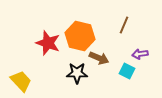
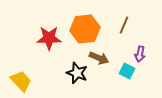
orange hexagon: moved 5 px right, 7 px up; rotated 20 degrees counterclockwise
red star: moved 1 px right, 5 px up; rotated 20 degrees counterclockwise
purple arrow: rotated 70 degrees counterclockwise
black star: rotated 20 degrees clockwise
